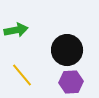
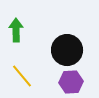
green arrow: rotated 80 degrees counterclockwise
yellow line: moved 1 px down
